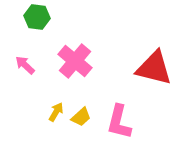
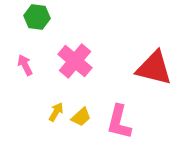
pink arrow: rotated 20 degrees clockwise
